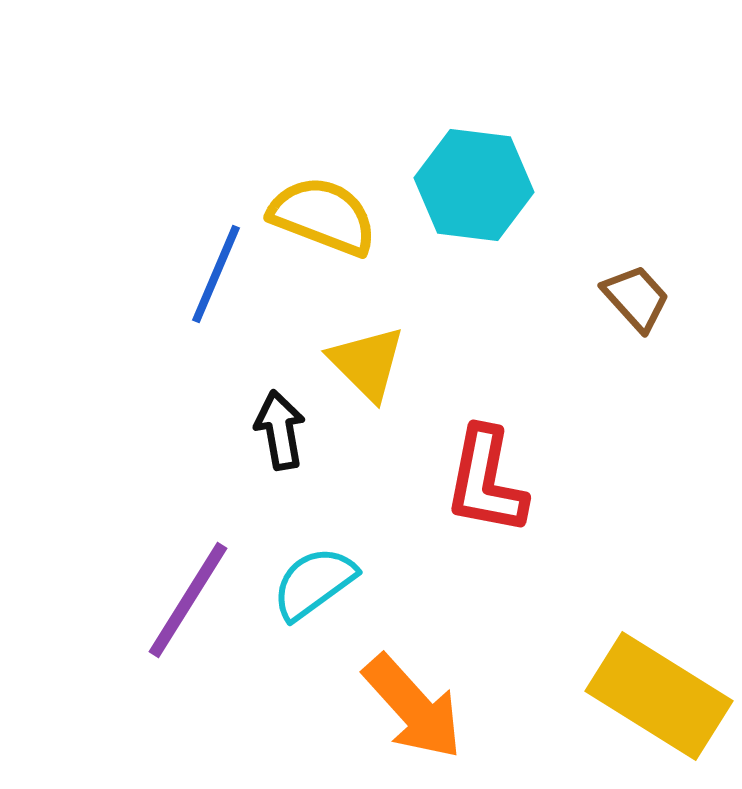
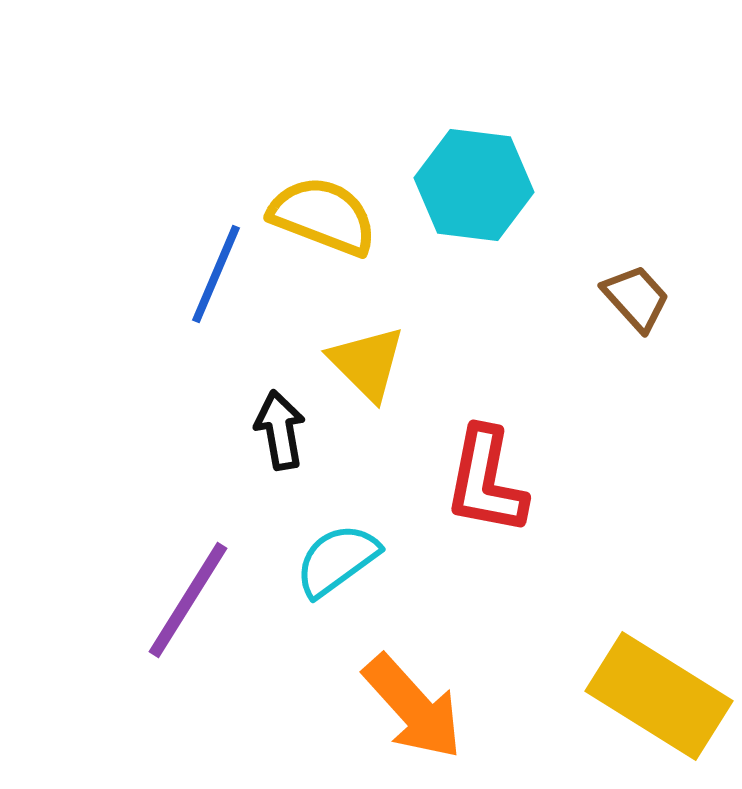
cyan semicircle: moved 23 px right, 23 px up
